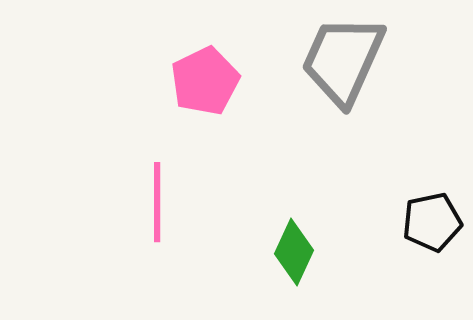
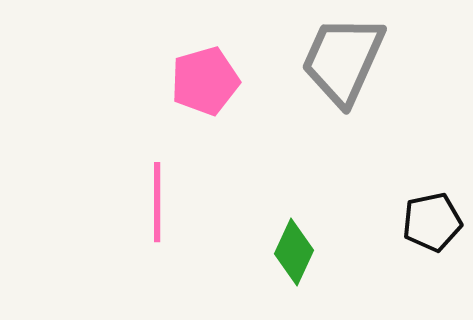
pink pentagon: rotated 10 degrees clockwise
